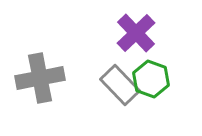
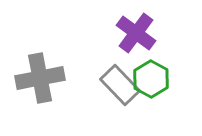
purple cross: rotated 9 degrees counterclockwise
green hexagon: rotated 9 degrees clockwise
